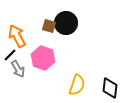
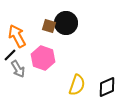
black diamond: moved 3 px left, 1 px up; rotated 60 degrees clockwise
